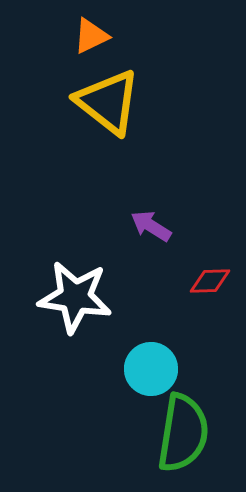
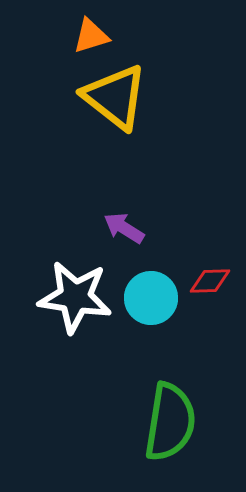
orange triangle: rotated 9 degrees clockwise
yellow triangle: moved 7 px right, 5 px up
purple arrow: moved 27 px left, 2 px down
cyan circle: moved 71 px up
green semicircle: moved 13 px left, 11 px up
